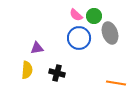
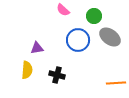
pink semicircle: moved 13 px left, 5 px up
gray ellipse: moved 4 px down; rotated 35 degrees counterclockwise
blue circle: moved 1 px left, 2 px down
black cross: moved 2 px down
orange line: rotated 12 degrees counterclockwise
